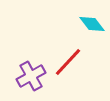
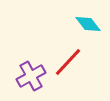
cyan diamond: moved 4 px left
